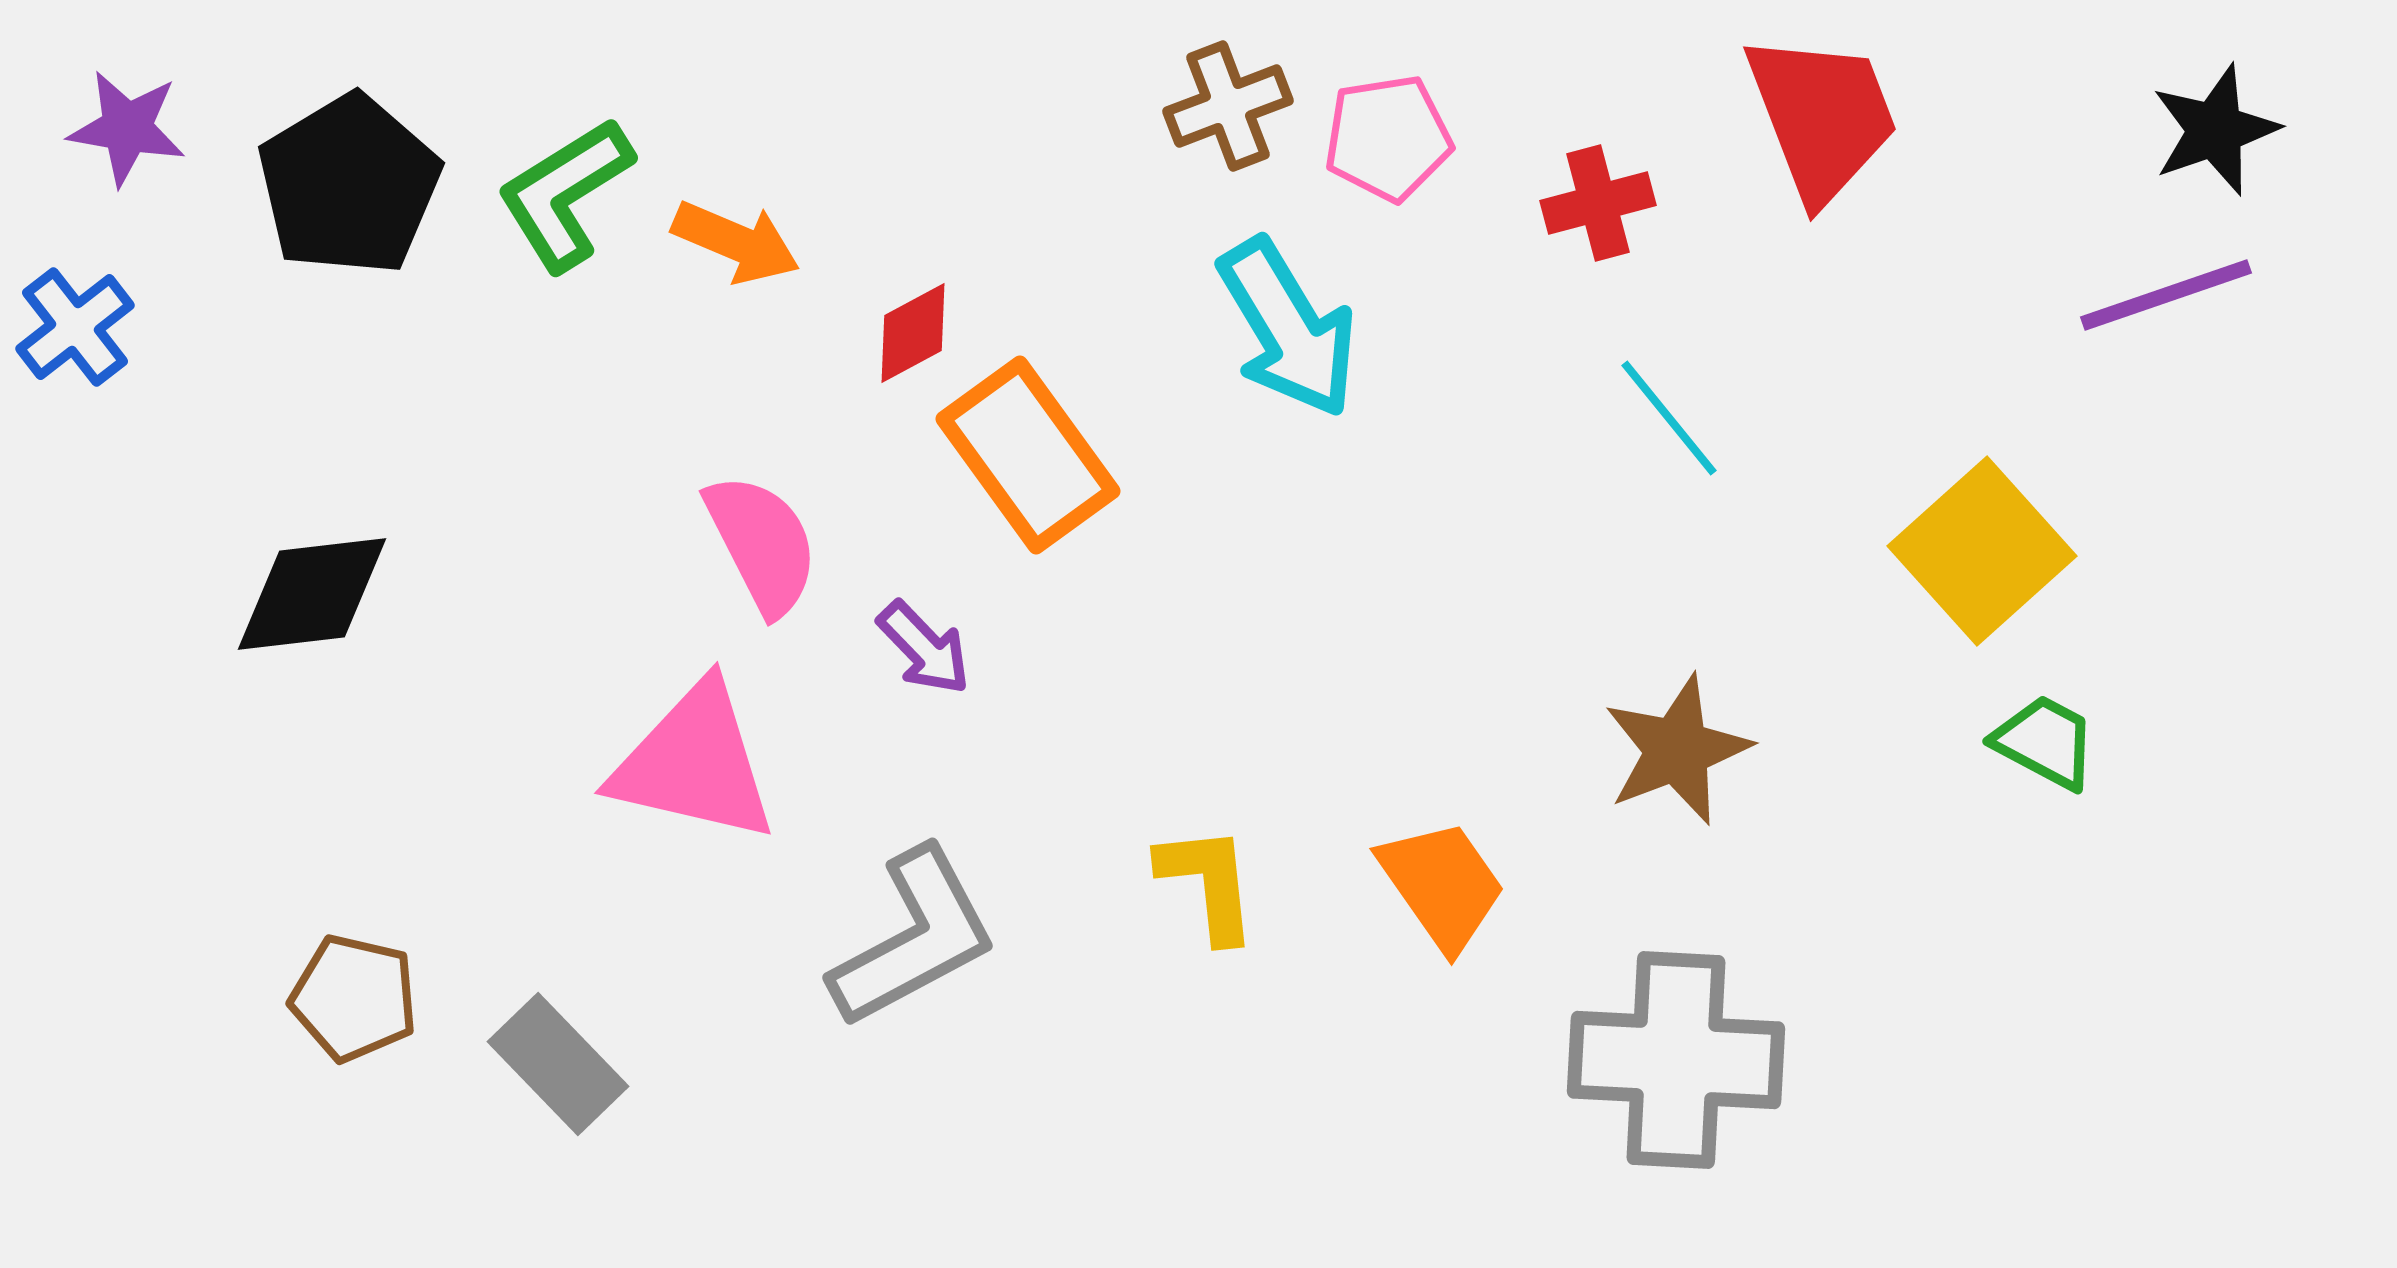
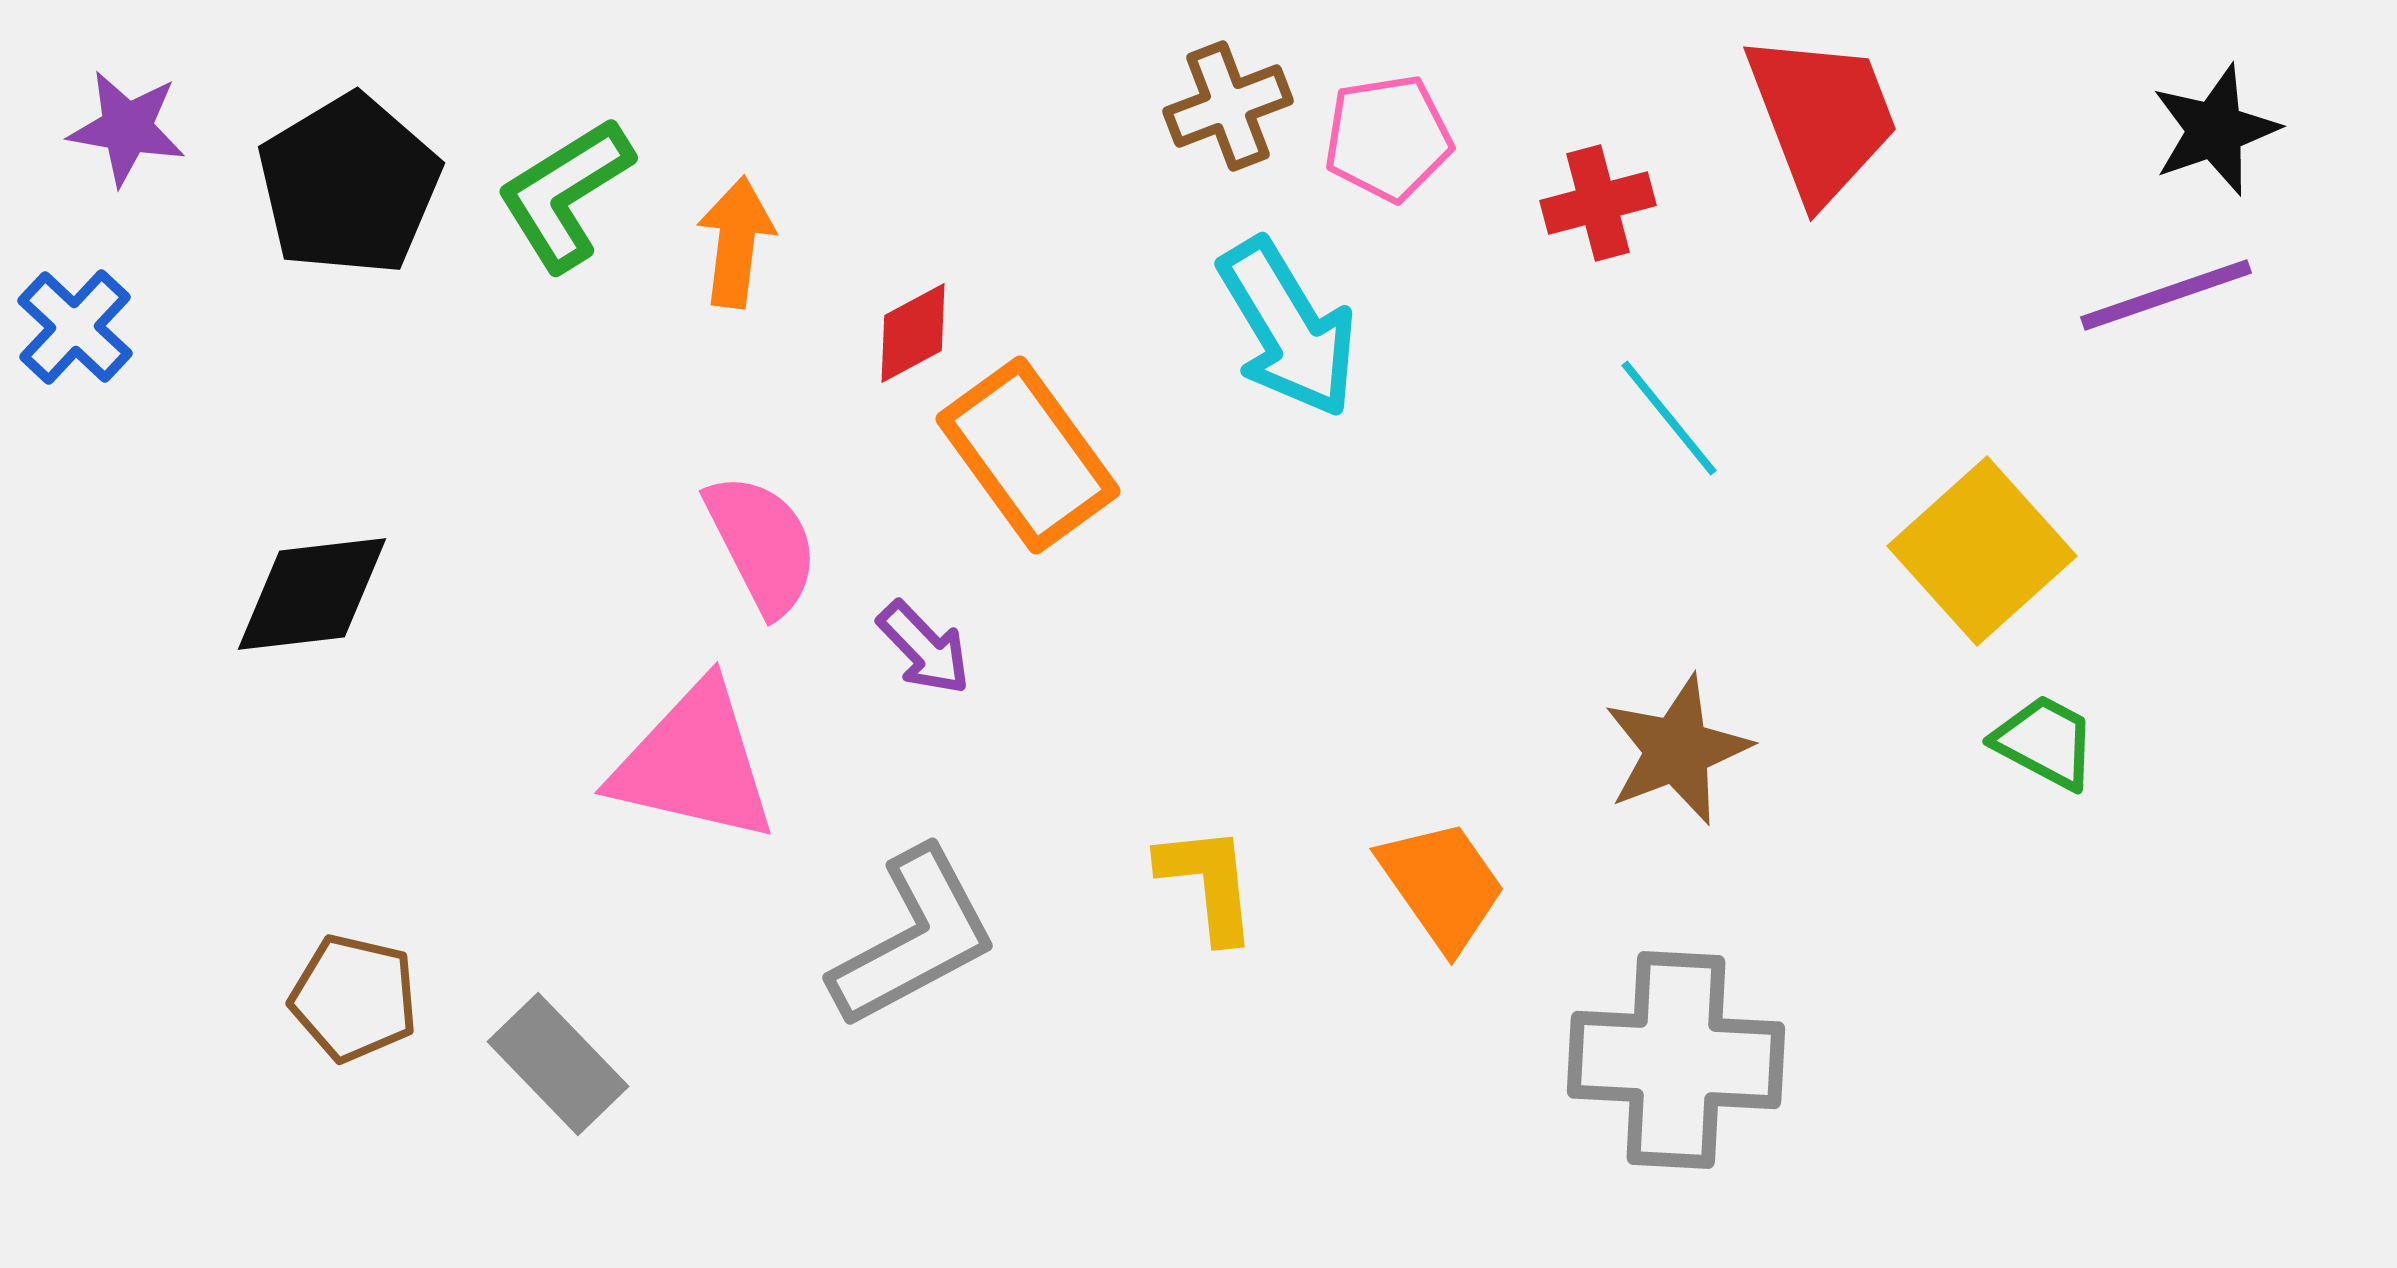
orange arrow: rotated 106 degrees counterclockwise
blue cross: rotated 9 degrees counterclockwise
